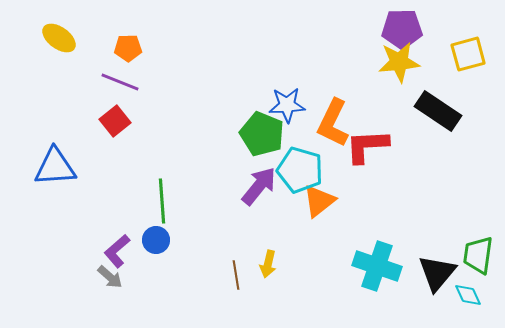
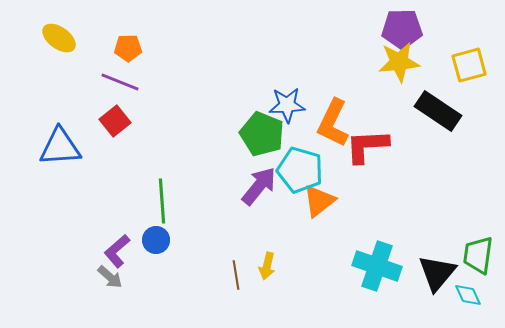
yellow square: moved 1 px right, 11 px down
blue triangle: moved 5 px right, 20 px up
yellow arrow: moved 1 px left, 2 px down
